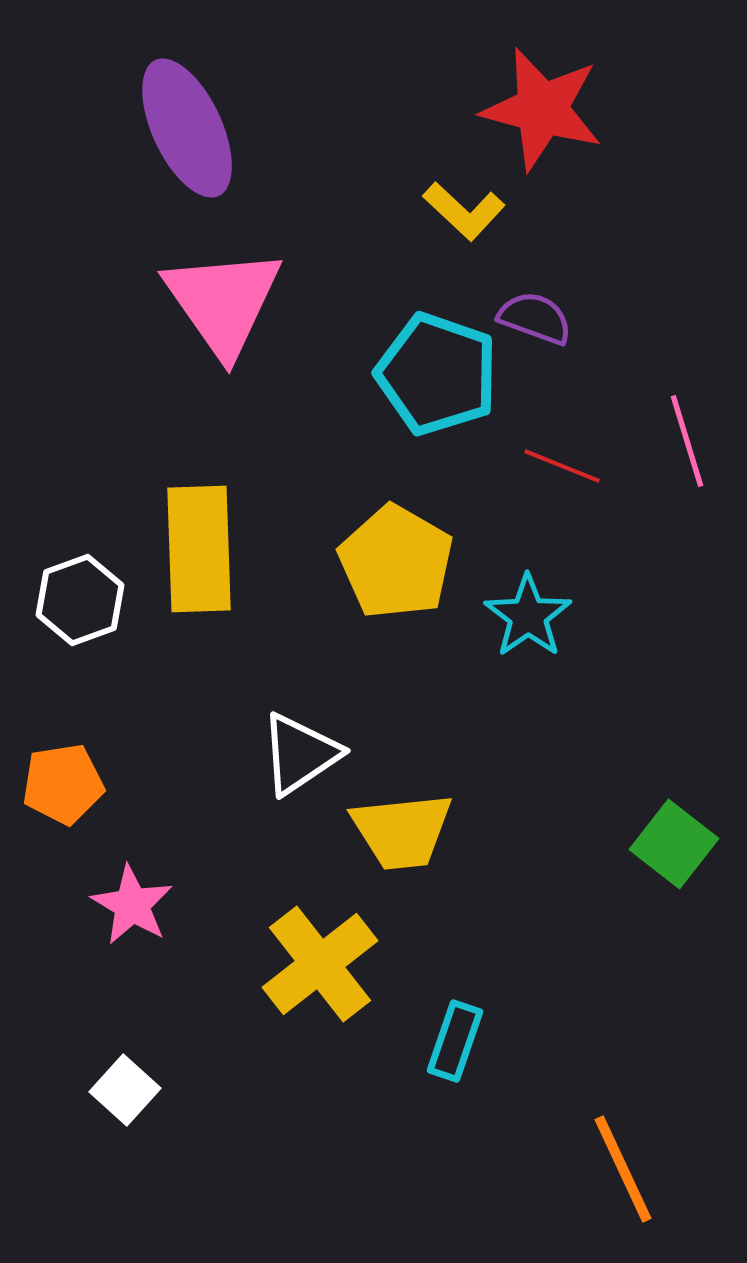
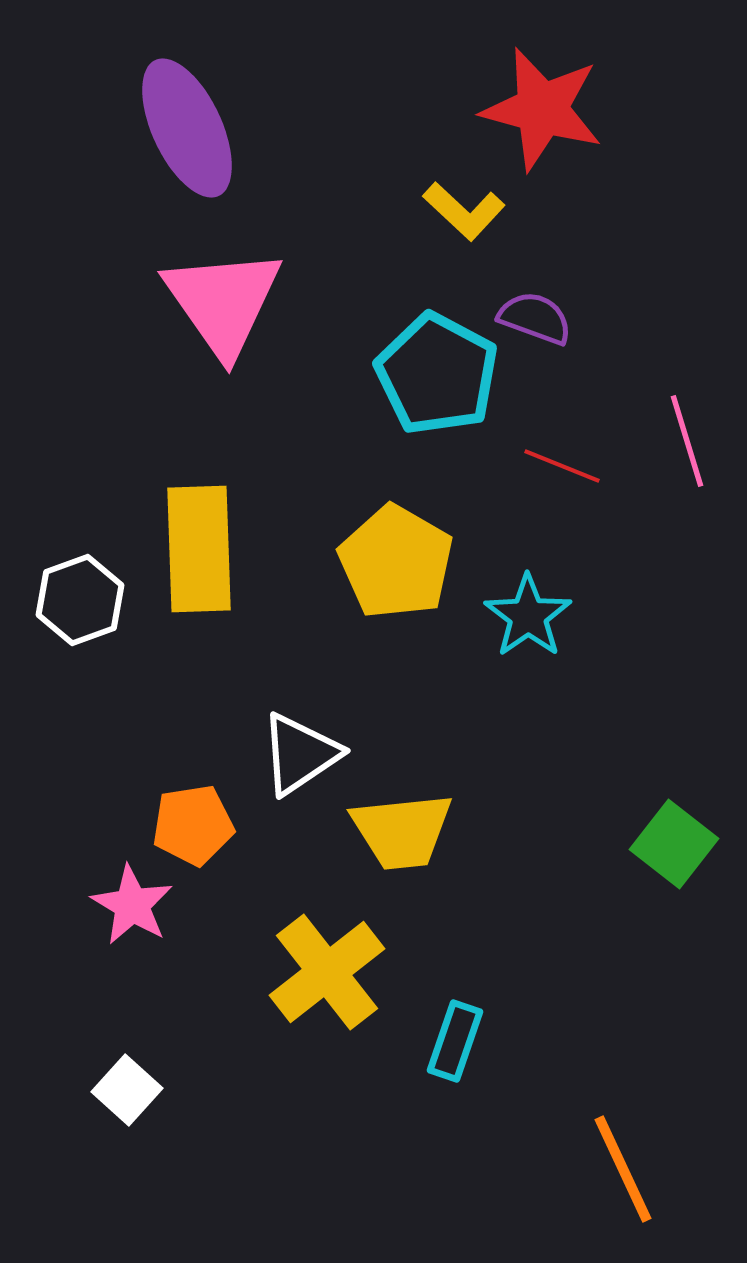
cyan pentagon: rotated 9 degrees clockwise
orange pentagon: moved 130 px right, 41 px down
yellow cross: moved 7 px right, 8 px down
white square: moved 2 px right
